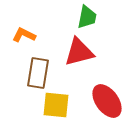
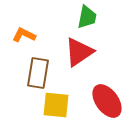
red triangle: rotated 20 degrees counterclockwise
